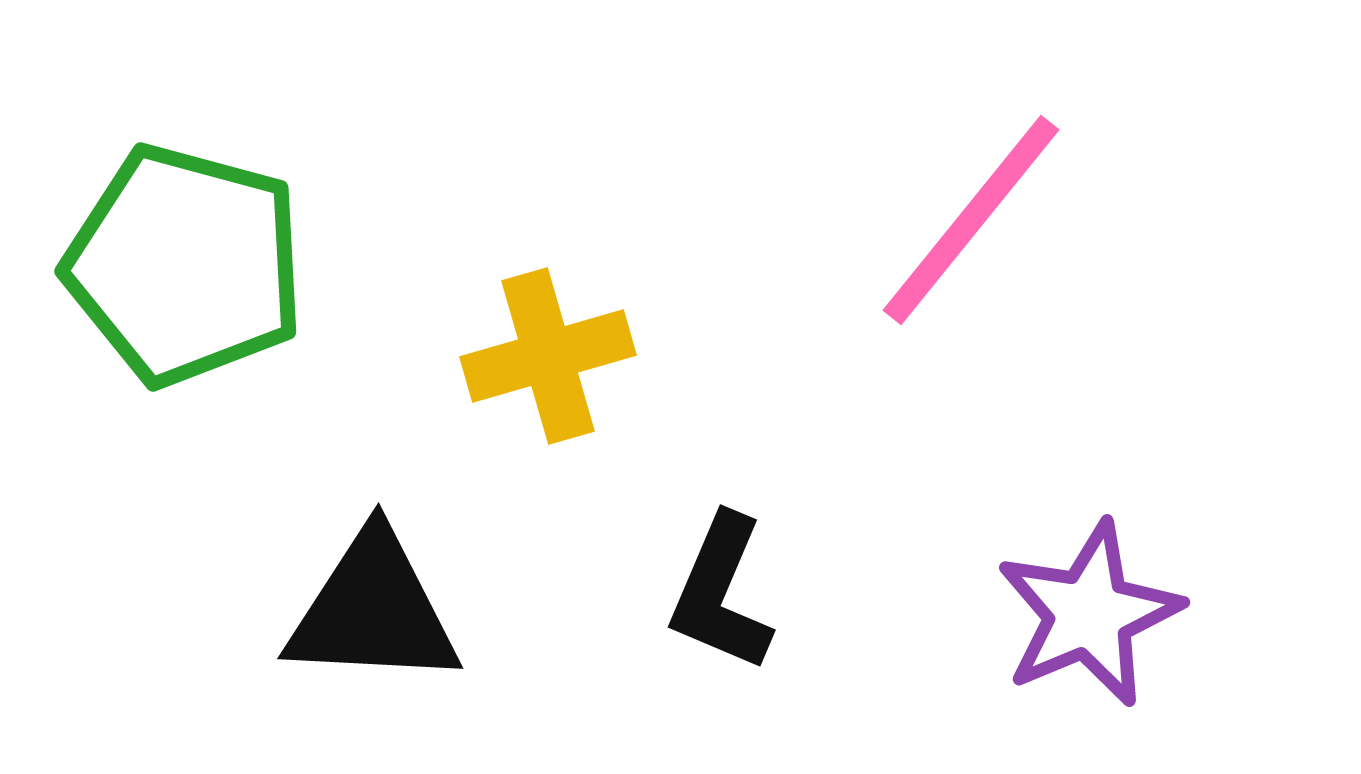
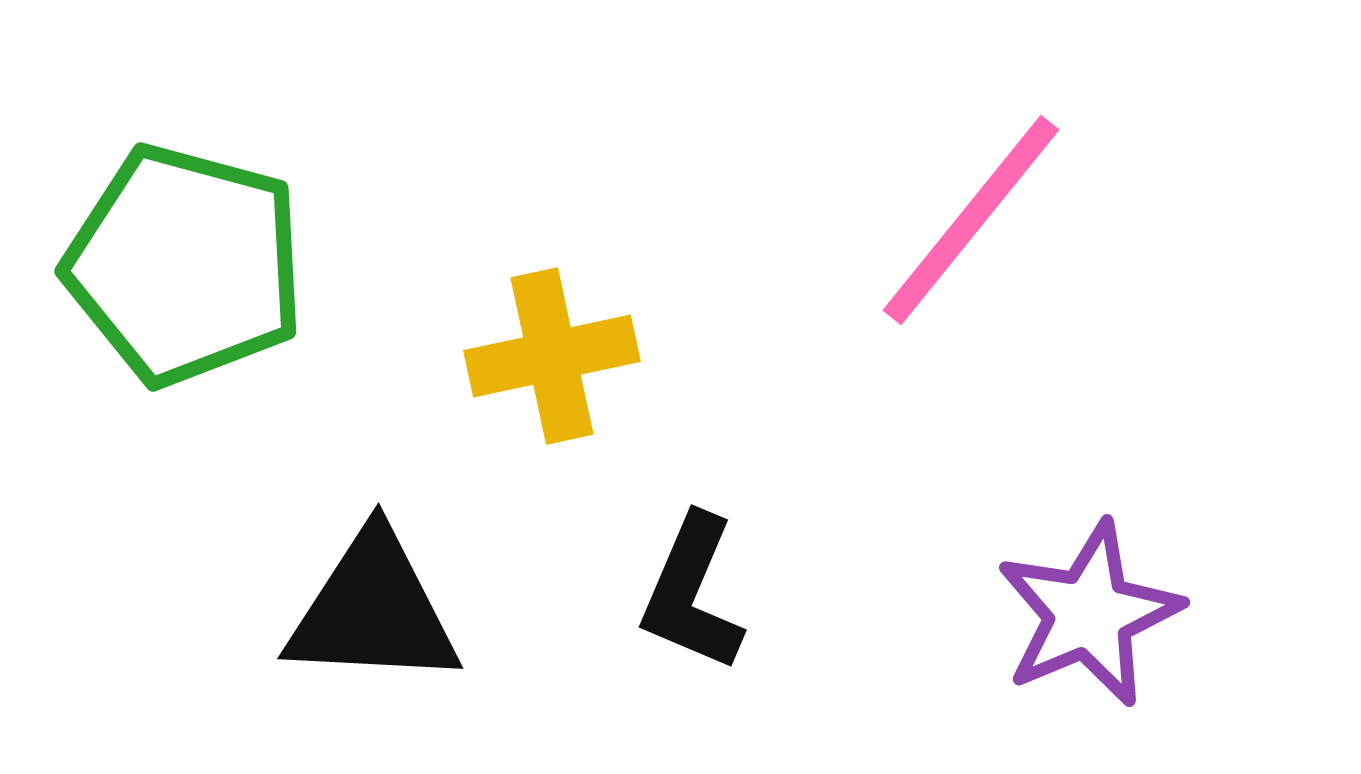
yellow cross: moved 4 px right; rotated 4 degrees clockwise
black L-shape: moved 29 px left
